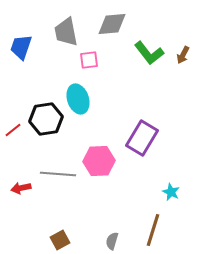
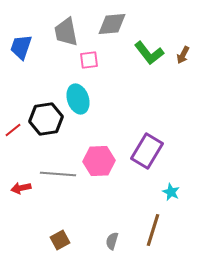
purple rectangle: moved 5 px right, 13 px down
